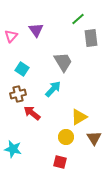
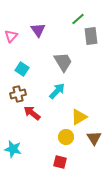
purple triangle: moved 2 px right
gray rectangle: moved 2 px up
cyan arrow: moved 4 px right, 2 px down
